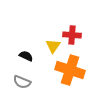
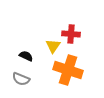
red cross: moved 1 px left, 1 px up
orange cross: moved 2 px left
gray semicircle: moved 1 px left, 3 px up
